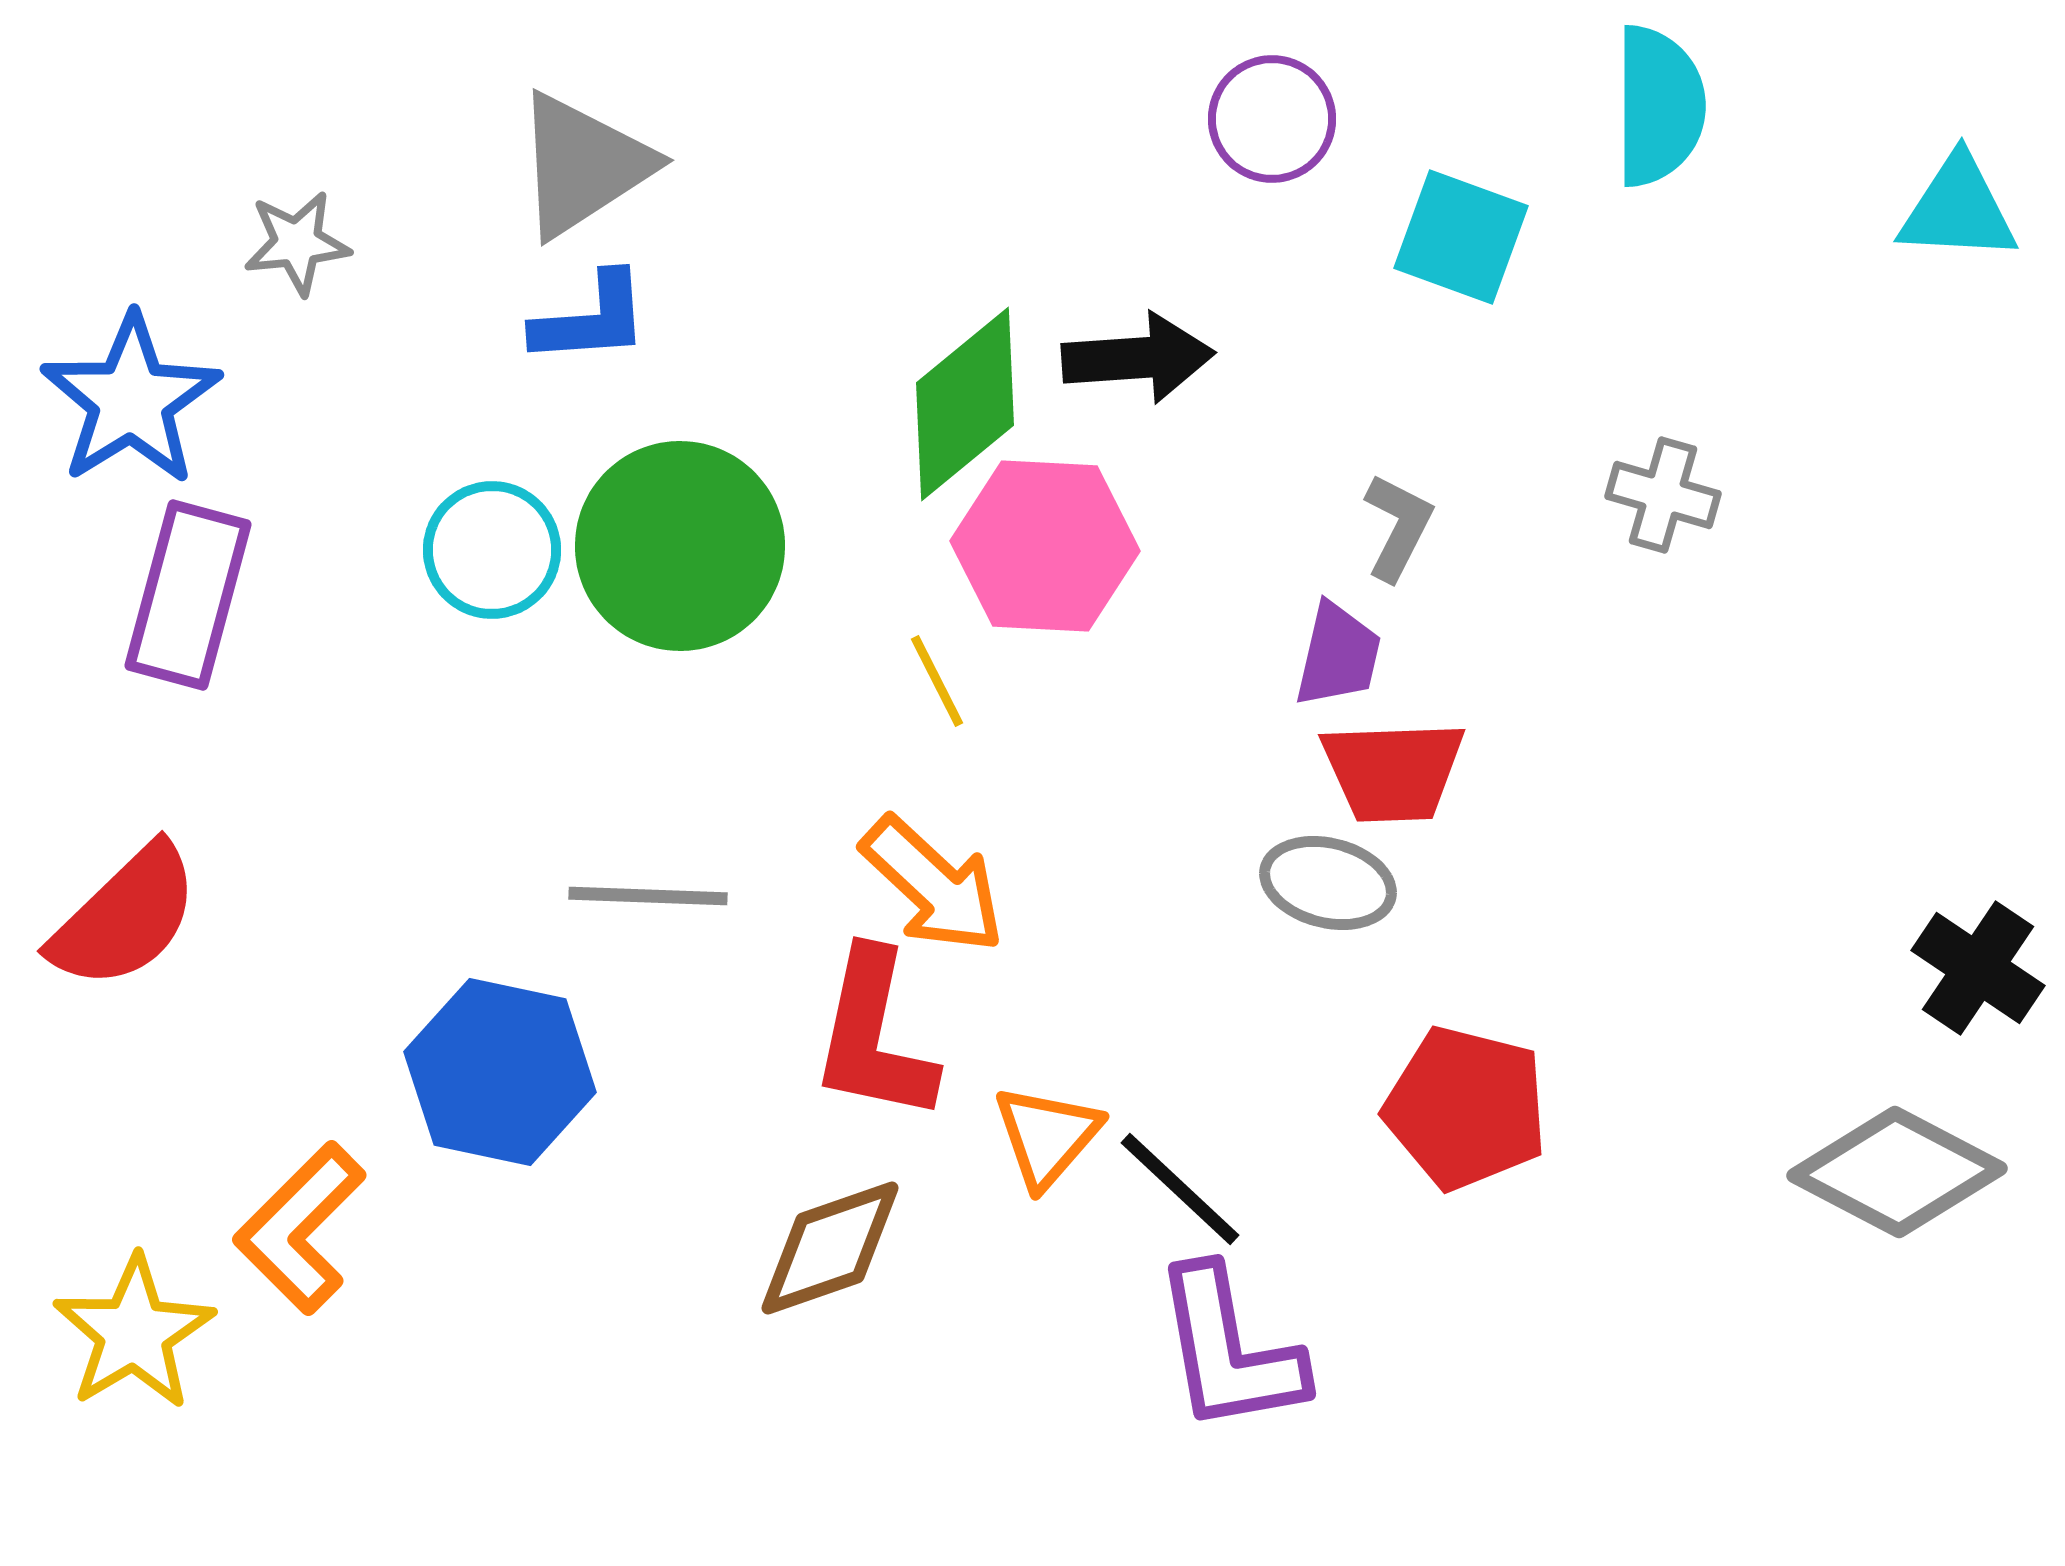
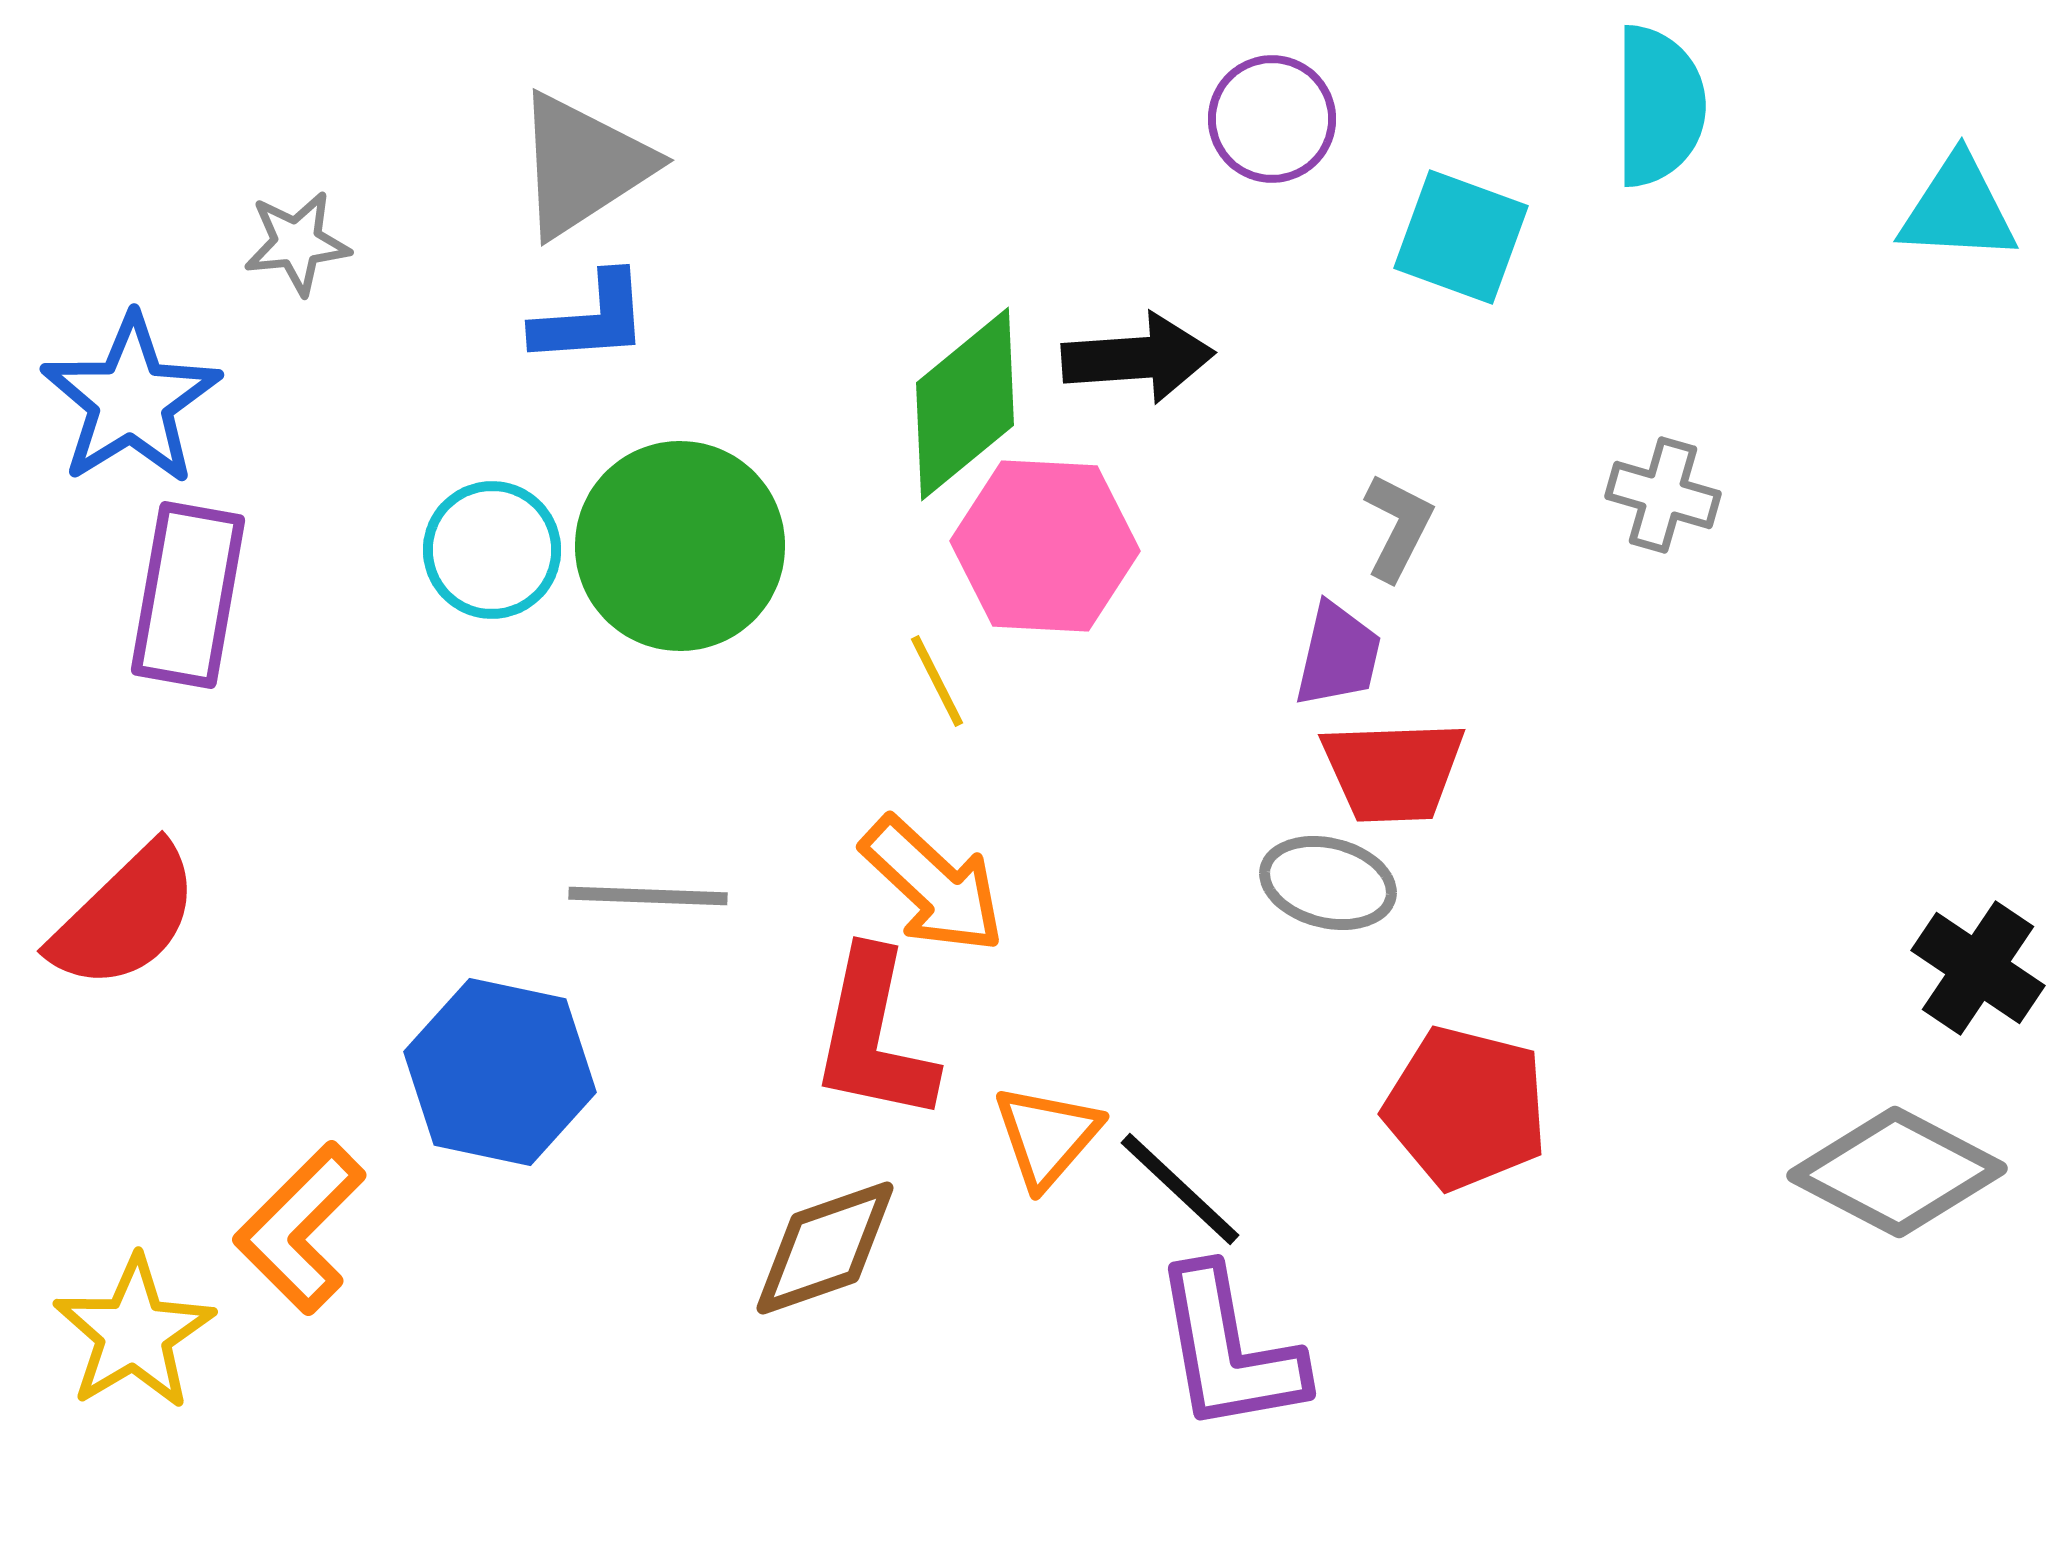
purple rectangle: rotated 5 degrees counterclockwise
brown diamond: moved 5 px left
